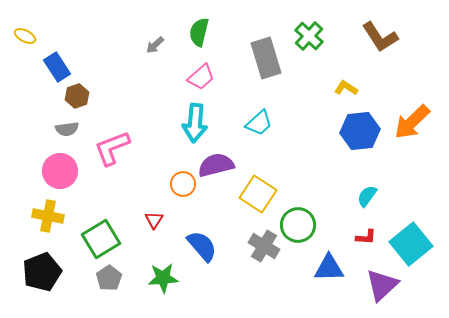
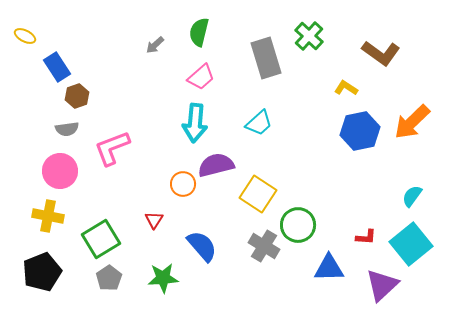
brown L-shape: moved 1 px right, 16 px down; rotated 21 degrees counterclockwise
blue hexagon: rotated 6 degrees counterclockwise
cyan semicircle: moved 45 px right
